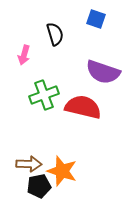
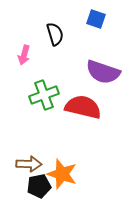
orange star: moved 3 px down
